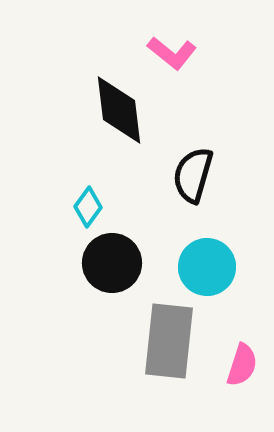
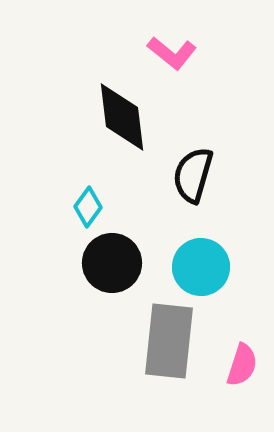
black diamond: moved 3 px right, 7 px down
cyan circle: moved 6 px left
